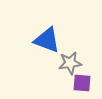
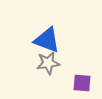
gray star: moved 22 px left
